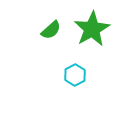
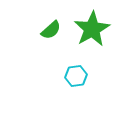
cyan hexagon: moved 1 px right, 1 px down; rotated 20 degrees clockwise
